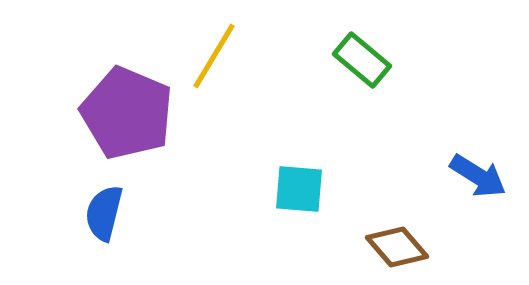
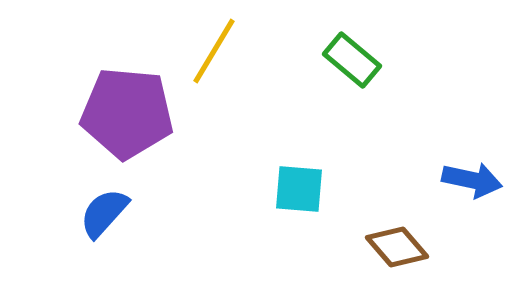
yellow line: moved 5 px up
green rectangle: moved 10 px left
purple pentagon: rotated 18 degrees counterclockwise
blue arrow: moved 6 px left, 4 px down; rotated 20 degrees counterclockwise
blue semicircle: rotated 28 degrees clockwise
